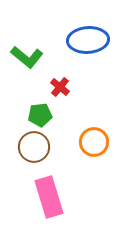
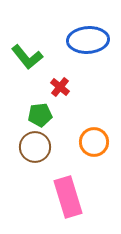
green L-shape: rotated 12 degrees clockwise
brown circle: moved 1 px right
pink rectangle: moved 19 px right
